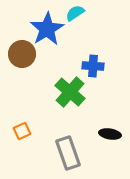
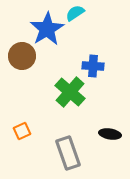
brown circle: moved 2 px down
